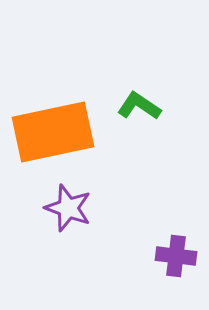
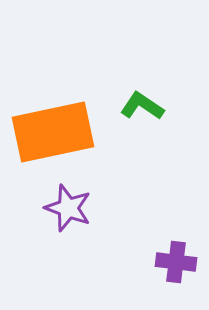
green L-shape: moved 3 px right
purple cross: moved 6 px down
